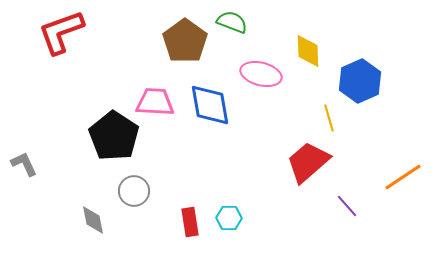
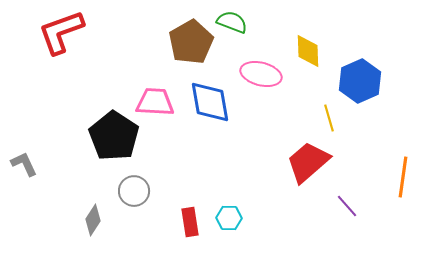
brown pentagon: moved 6 px right, 1 px down; rotated 6 degrees clockwise
blue diamond: moved 3 px up
orange line: rotated 48 degrees counterclockwise
gray diamond: rotated 44 degrees clockwise
